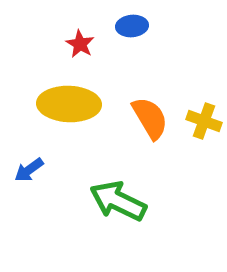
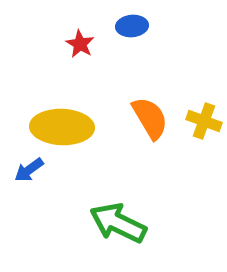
yellow ellipse: moved 7 px left, 23 px down
green arrow: moved 22 px down
